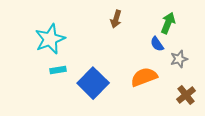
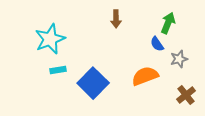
brown arrow: rotated 18 degrees counterclockwise
orange semicircle: moved 1 px right, 1 px up
